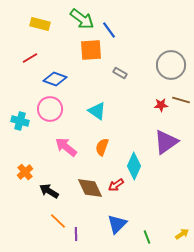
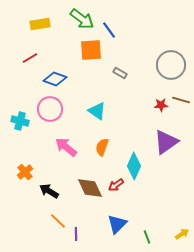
yellow rectangle: rotated 24 degrees counterclockwise
